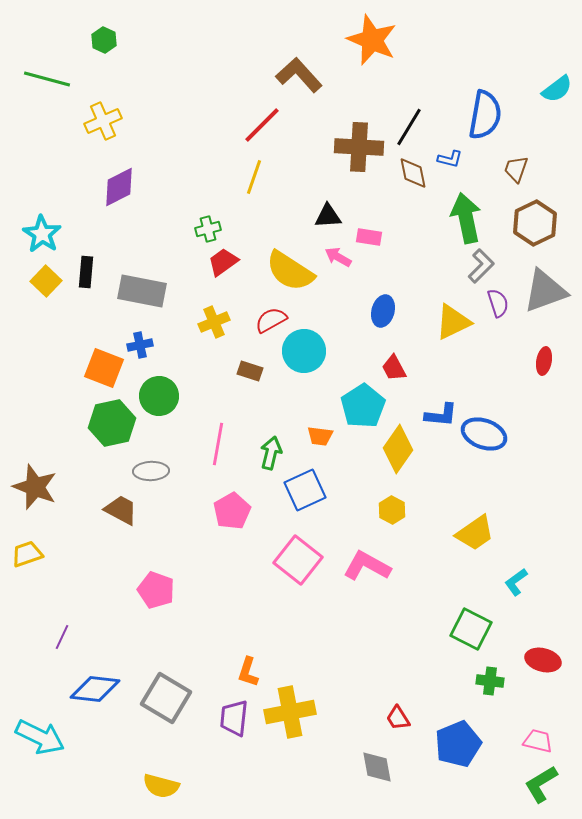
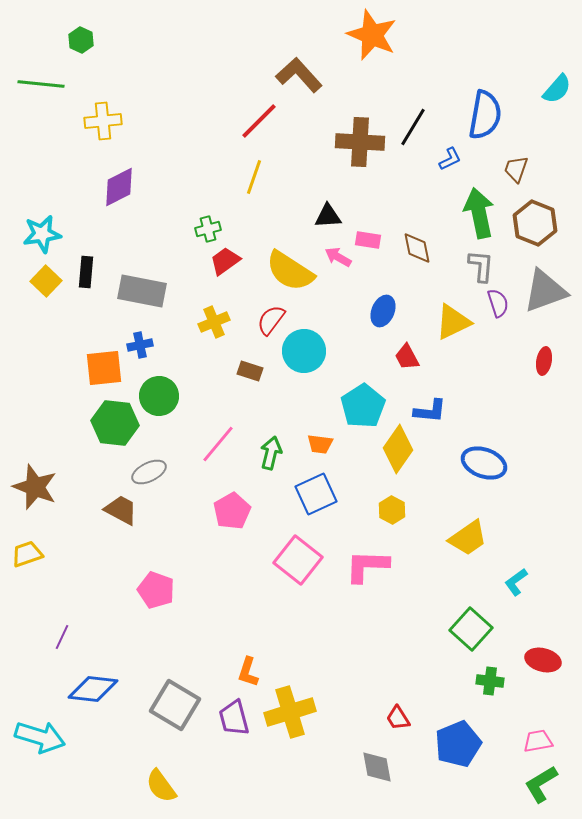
green hexagon at (104, 40): moved 23 px left
orange star at (372, 40): moved 5 px up
green line at (47, 79): moved 6 px left, 5 px down; rotated 9 degrees counterclockwise
cyan semicircle at (557, 89): rotated 12 degrees counterclockwise
yellow cross at (103, 121): rotated 18 degrees clockwise
red line at (262, 125): moved 3 px left, 4 px up
black line at (409, 127): moved 4 px right
brown cross at (359, 147): moved 1 px right, 5 px up
blue L-shape at (450, 159): rotated 40 degrees counterclockwise
brown diamond at (413, 173): moved 4 px right, 75 px down
green arrow at (466, 218): moved 13 px right, 5 px up
brown hexagon at (535, 223): rotated 12 degrees counterclockwise
cyan star at (42, 234): rotated 30 degrees clockwise
pink rectangle at (369, 237): moved 1 px left, 3 px down
red trapezoid at (223, 262): moved 2 px right, 1 px up
gray L-shape at (481, 266): rotated 40 degrees counterclockwise
blue ellipse at (383, 311): rotated 8 degrees clockwise
red semicircle at (271, 320): rotated 24 degrees counterclockwise
orange square at (104, 368): rotated 27 degrees counterclockwise
red trapezoid at (394, 368): moved 13 px right, 11 px up
blue L-shape at (441, 415): moved 11 px left, 4 px up
green hexagon at (112, 423): moved 3 px right; rotated 18 degrees clockwise
blue ellipse at (484, 434): moved 29 px down
orange trapezoid at (320, 436): moved 8 px down
pink line at (218, 444): rotated 30 degrees clockwise
gray ellipse at (151, 471): moved 2 px left, 1 px down; rotated 24 degrees counterclockwise
blue square at (305, 490): moved 11 px right, 4 px down
yellow trapezoid at (475, 533): moved 7 px left, 5 px down
pink L-shape at (367, 566): rotated 27 degrees counterclockwise
green square at (471, 629): rotated 15 degrees clockwise
blue diamond at (95, 689): moved 2 px left
gray square at (166, 698): moved 9 px right, 7 px down
yellow cross at (290, 712): rotated 6 degrees counterclockwise
purple trapezoid at (234, 718): rotated 21 degrees counterclockwise
cyan arrow at (40, 737): rotated 9 degrees counterclockwise
pink trapezoid at (538, 741): rotated 24 degrees counterclockwise
yellow semicircle at (161, 786): rotated 39 degrees clockwise
